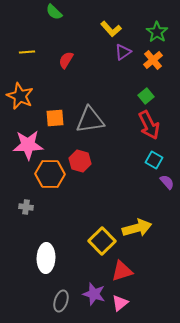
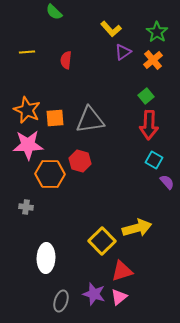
red semicircle: rotated 24 degrees counterclockwise
orange star: moved 7 px right, 14 px down
red arrow: rotated 28 degrees clockwise
pink triangle: moved 1 px left, 6 px up
